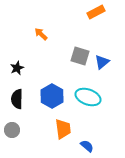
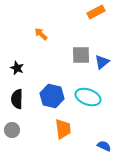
gray square: moved 1 px right, 1 px up; rotated 18 degrees counterclockwise
black star: rotated 24 degrees counterclockwise
blue hexagon: rotated 15 degrees counterclockwise
blue semicircle: moved 17 px right; rotated 16 degrees counterclockwise
